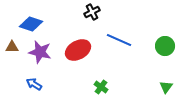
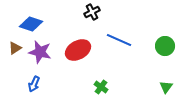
brown triangle: moved 3 px right, 1 px down; rotated 32 degrees counterclockwise
blue arrow: rotated 98 degrees counterclockwise
